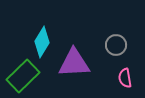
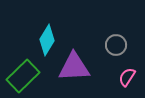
cyan diamond: moved 5 px right, 2 px up
purple triangle: moved 4 px down
pink semicircle: moved 2 px right, 1 px up; rotated 42 degrees clockwise
